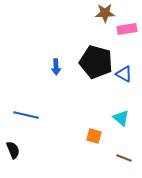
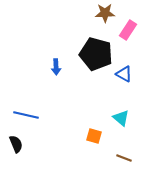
pink rectangle: moved 1 px right, 1 px down; rotated 48 degrees counterclockwise
black pentagon: moved 8 px up
black semicircle: moved 3 px right, 6 px up
